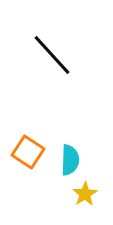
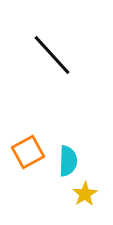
orange square: rotated 28 degrees clockwise
cyan semicircle: moved 2 px left, 1 px down
